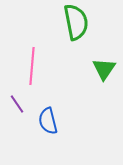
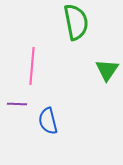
green triangle: moved 3 px right, 1 px down
purple line: rotated 54 degrees counterclockwise
